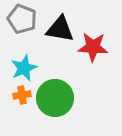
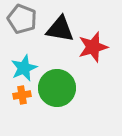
red star: rotated 20 degrees counterclockwise
green circle: moved 2 px right, 10 px up
